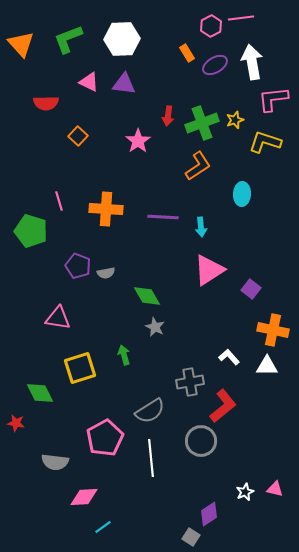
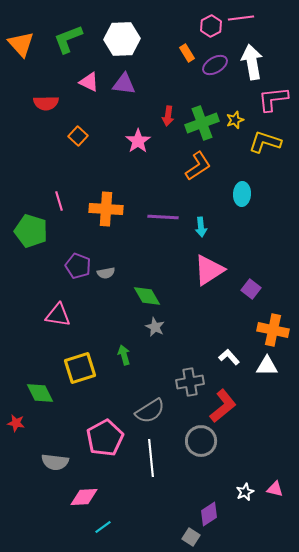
pink triangle at (58, 318): moved 3 px up
